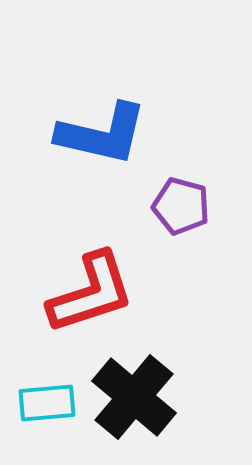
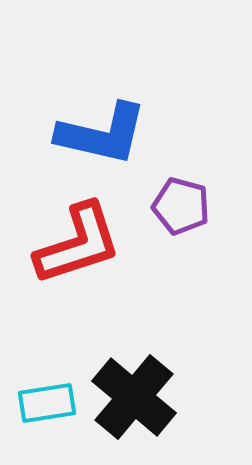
red L-shape: moved 13 px left, 49 px up
cyan rectangle: rotated 4 degrees counterclockwise
